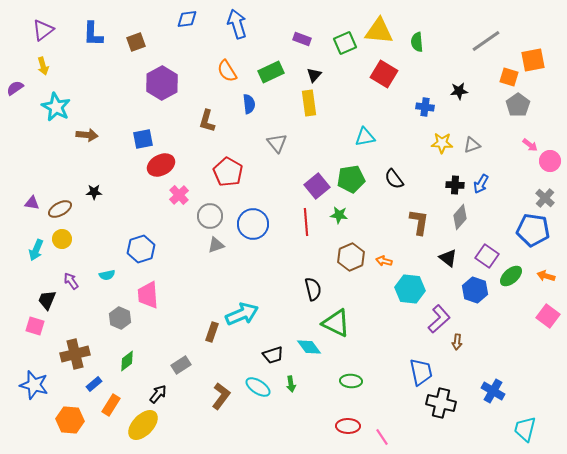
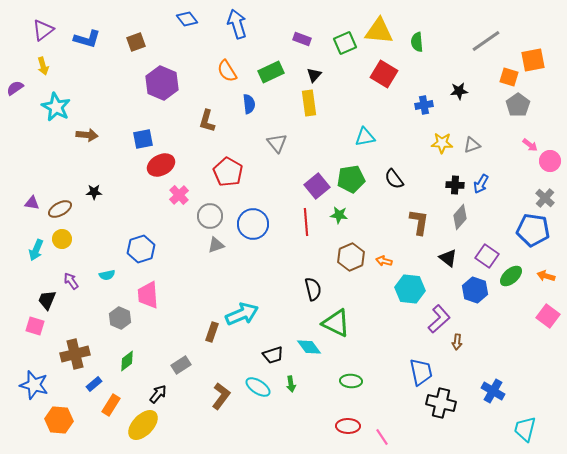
blue diamond at (187, 19): rotated 60 degrees clockwise
blue L-shape at (93, 34): moved 6 px left, 5 px down; rotated 76 degrees counterclockwise
purple hexagon at (162, 83): rotated 8 degrees counterclockwise
blue cross at (425, 107): moved 1 px left, 2 px up; rotated 18 degrees counterclockwise
orange hexagon at (70, 420): moved 11 px left
